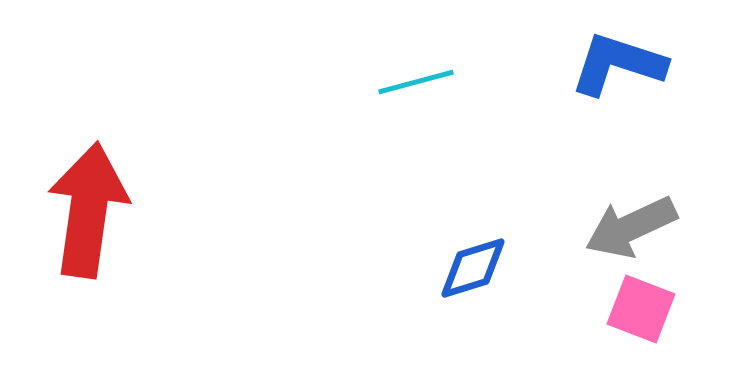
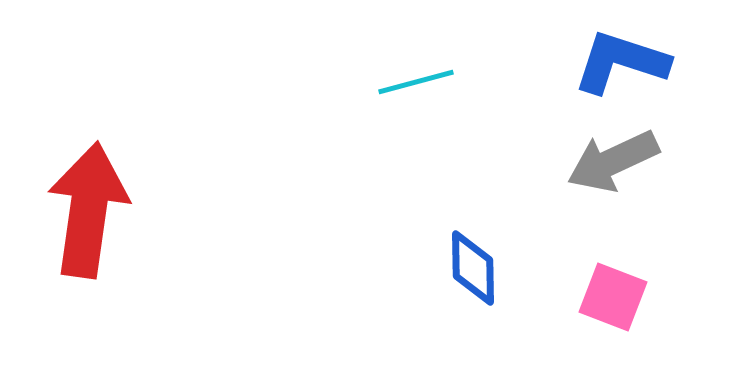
blue L-shape: moved 3 px right, 2 px up
gray arrow: moved 18 px left, 66 px up
blue diamond: rotated 74 degrees counterclockwise
pink square: moved 28 px left, 12 px up
